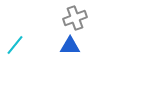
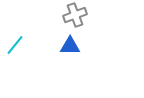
gray cross: moved 3 px up
